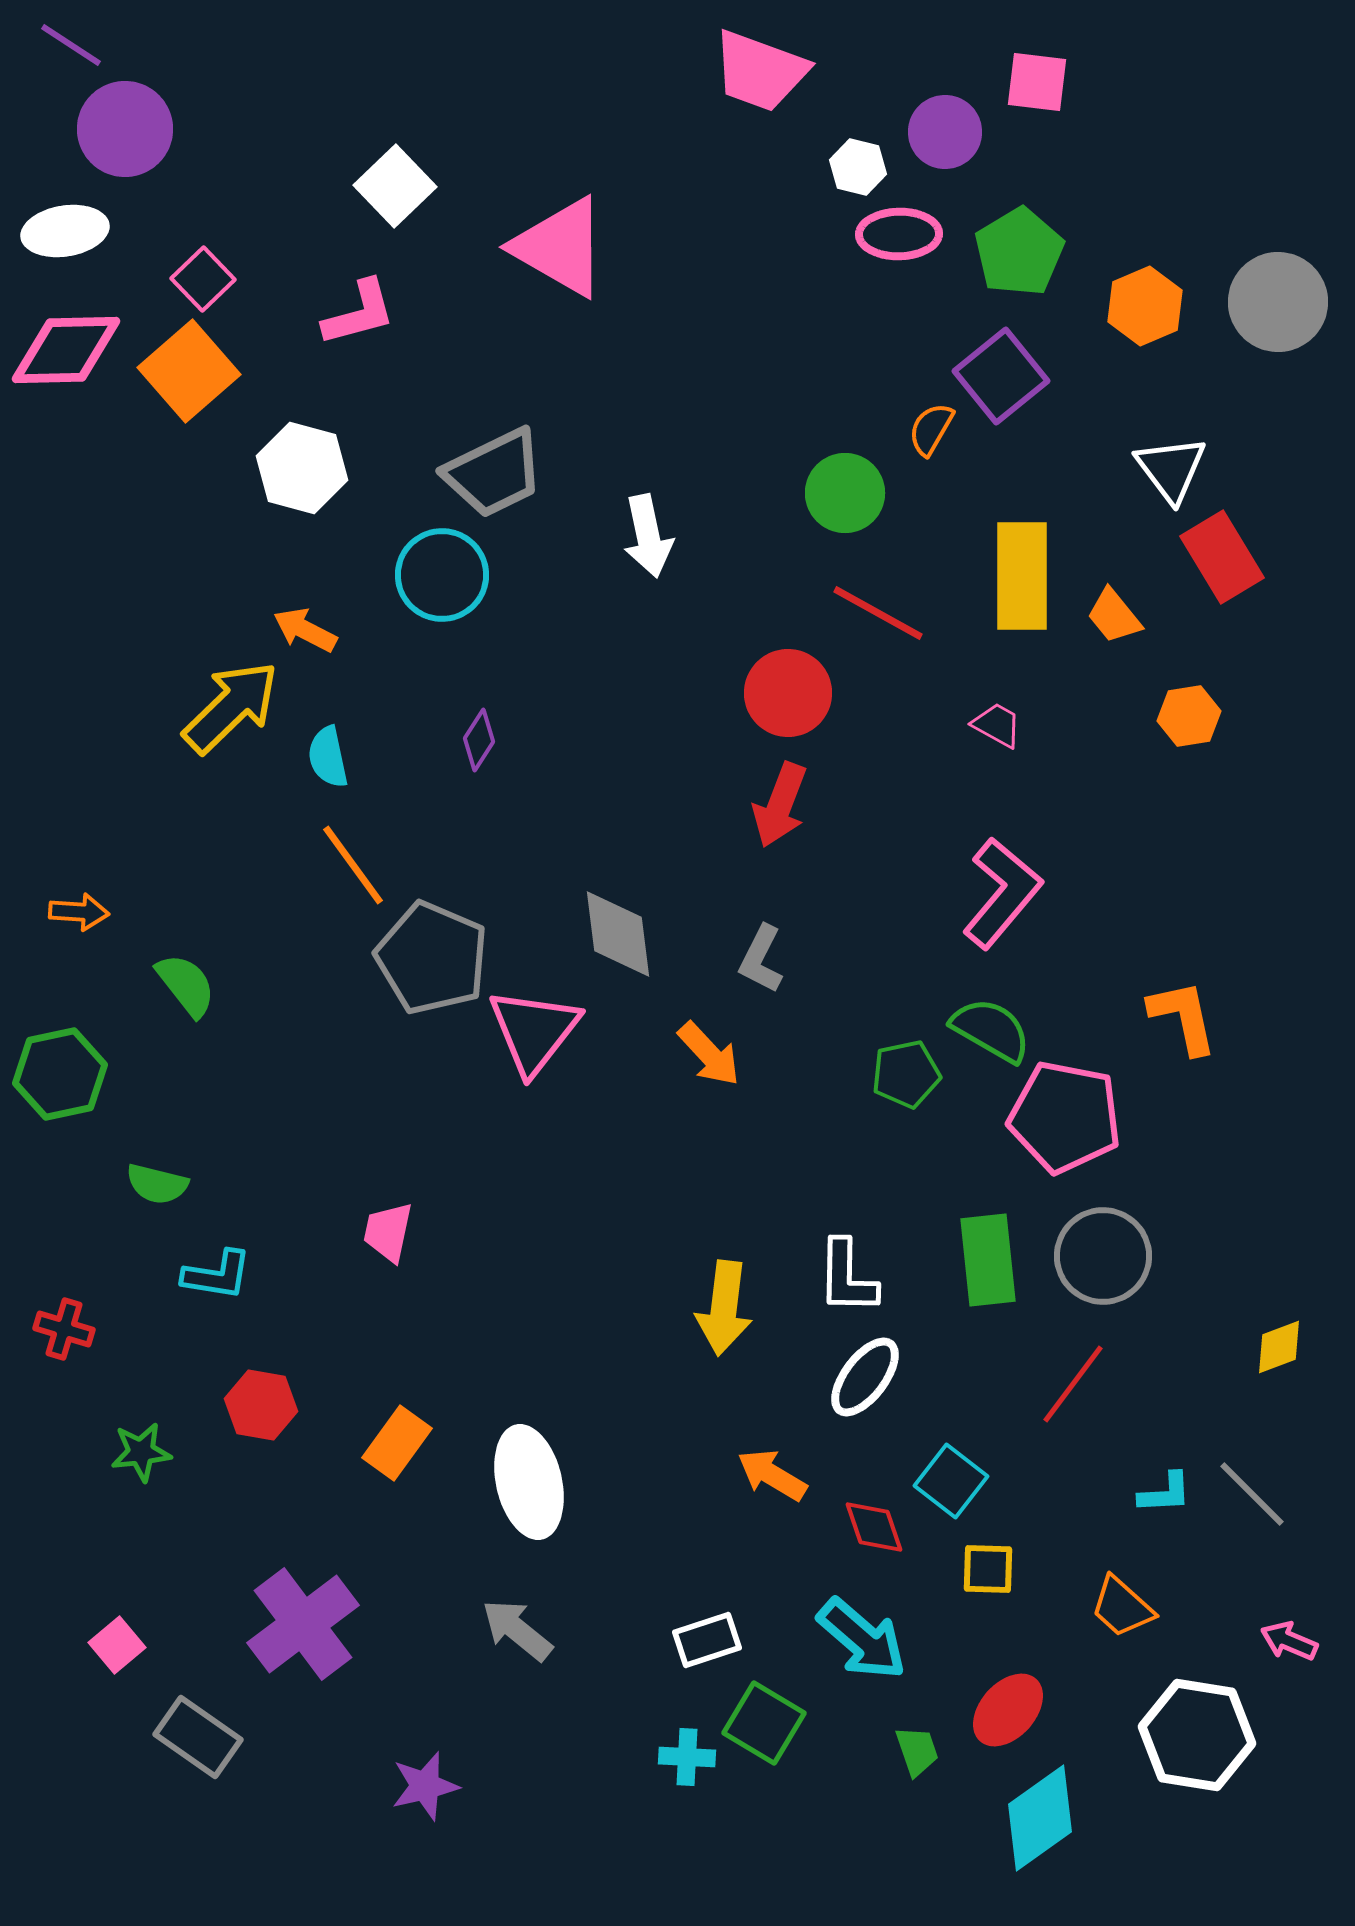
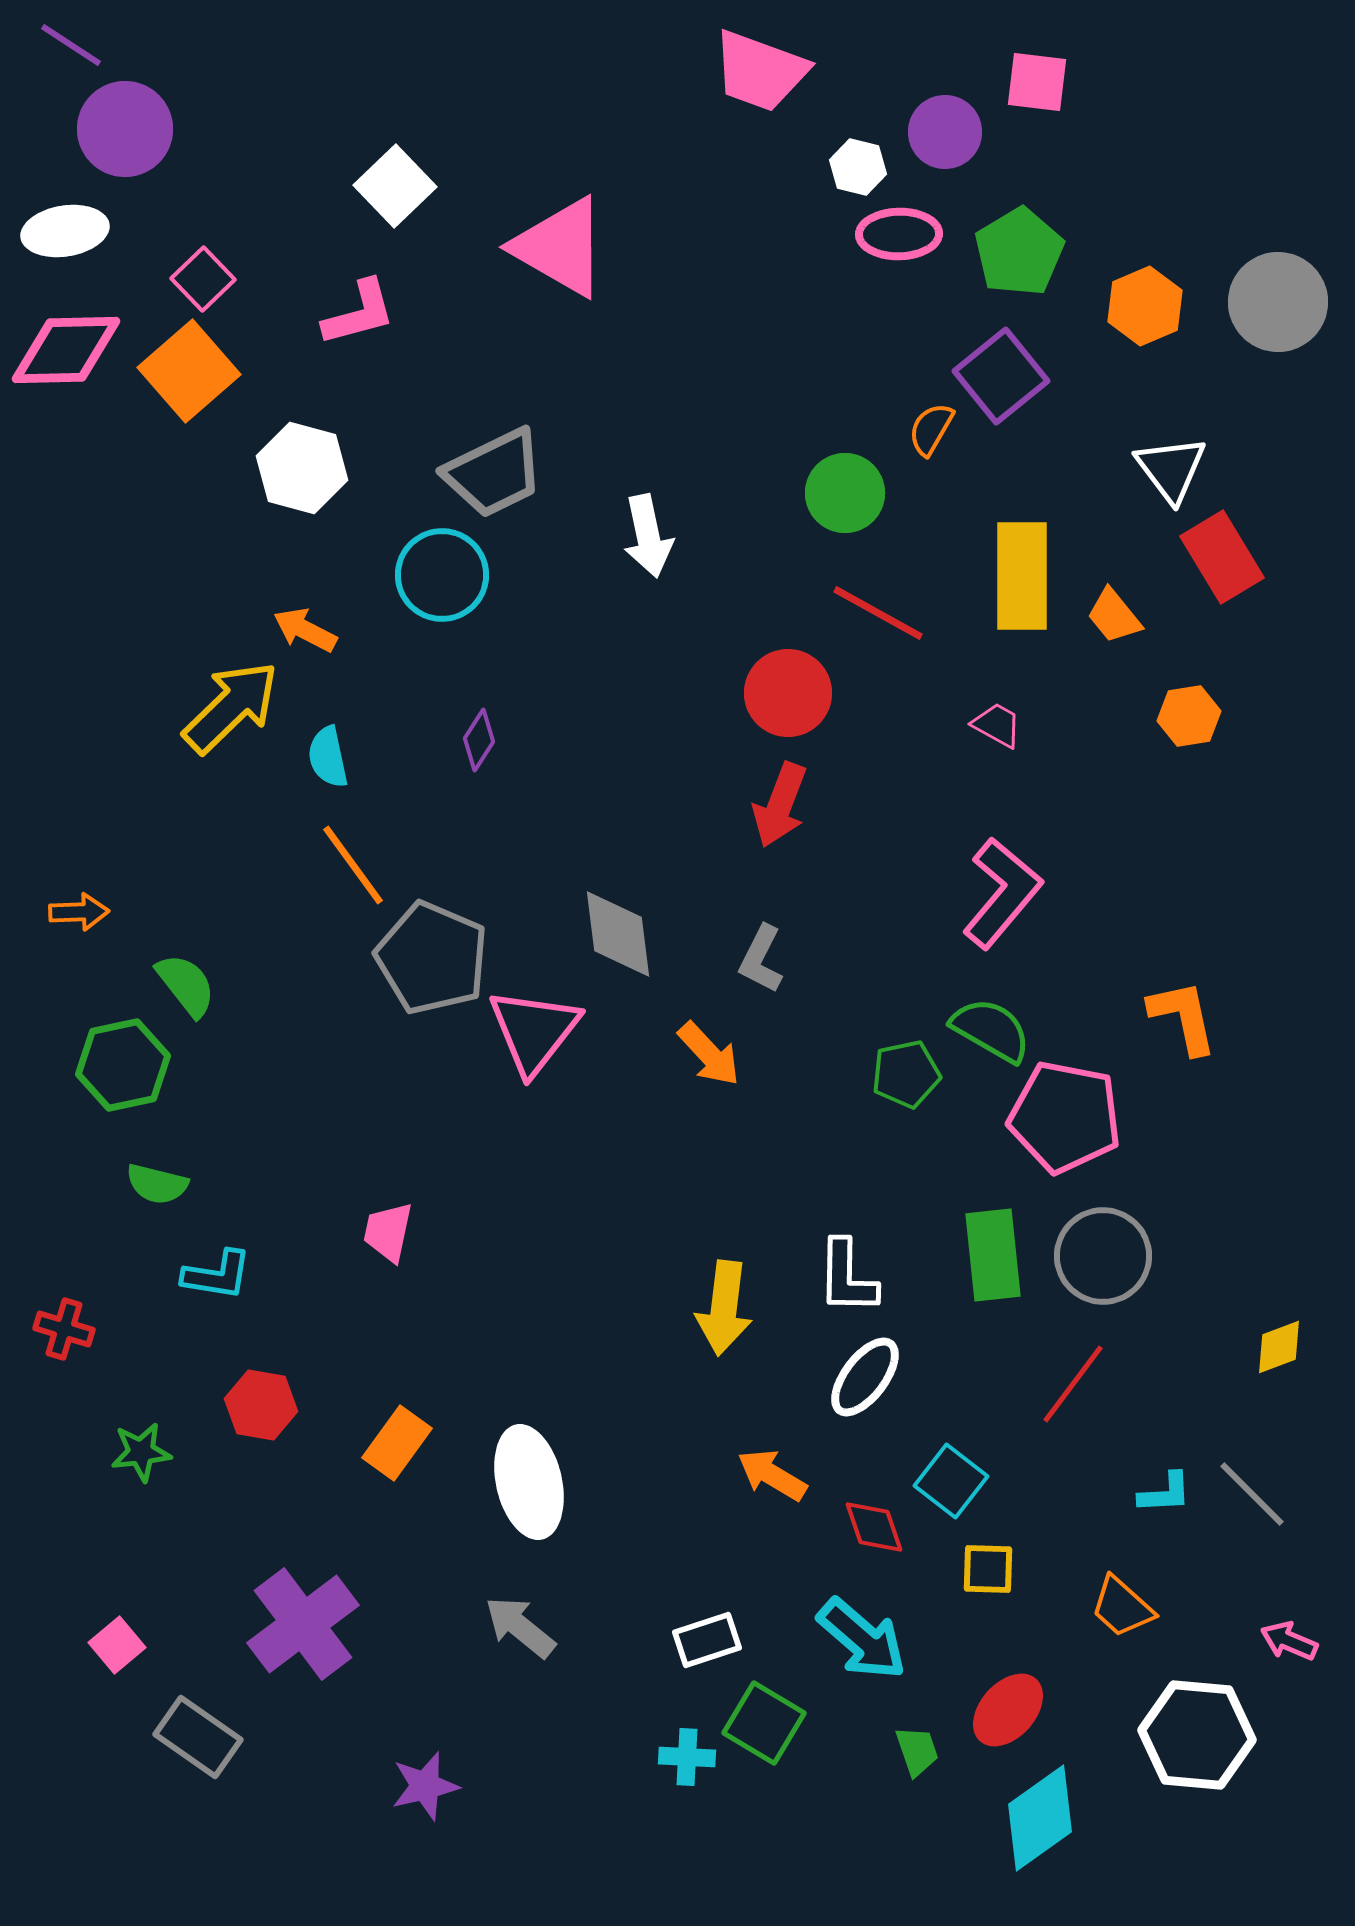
orange arrow at (79, 912): rotated 6 degrees counterclockwise
green hexagon at (60, 1074): moved 63 px right, 9 px up
green rectangle at (988, 1260): moved 5 px right, 5 px up
gray arrow at (517, 1630): moved 3 px right, 3 px up
white hexagon at (1197, 1735): rotated 4 degrees counterclockwise
